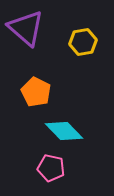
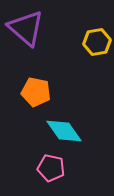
yellow hexagon: moved 14 px right
orange pentagon: rotated 16 degrees counterclockwise
cyan diamond: rotated 9 degrees clockwise
